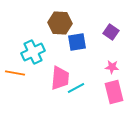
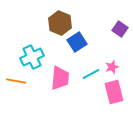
brown hexagon: rotated 20 degrees clockwise
purple square: moved 9 px right, 3 px up
blue square: rotated 24 degrees counterclockwise
cyan cross: moved 1 px left, 5 px down
pink star: rotated 24 degrees counterclockwise
orange line: moved 1 px right, 8 px down
cyan line: moved 15 px right, 14 px up
